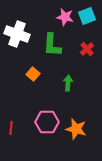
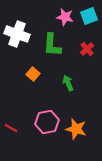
cyan square: moved 2 px right
green arrow: rotated 28 degrees counterclockwise
pink hexagon: rotated 10 degrees counterclockwise
red line: rotated 64 degrees counterclockwise
